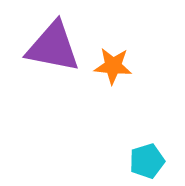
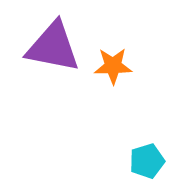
orange star: rotated 6 degrees counterclockwise
